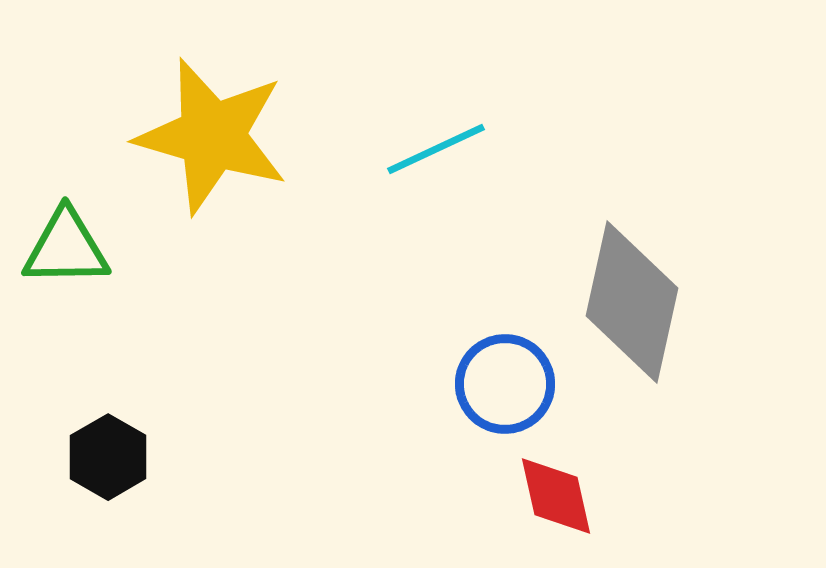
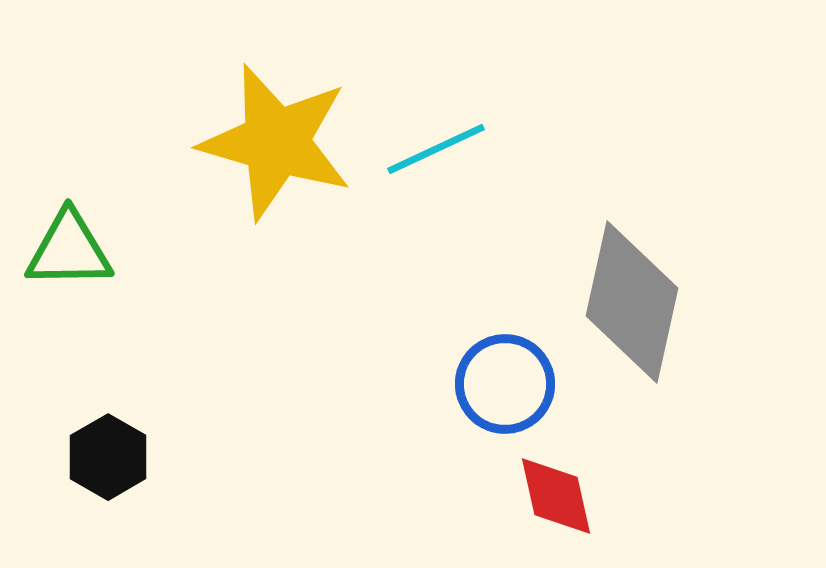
yellow star: moved 64 px right, 6 px down
green triangle: moved 3 px right, 2 px down
